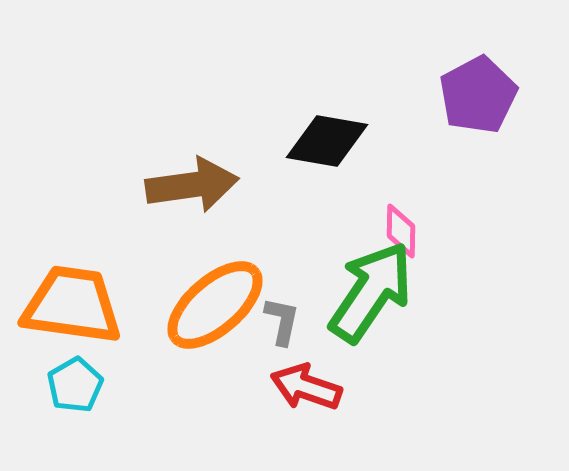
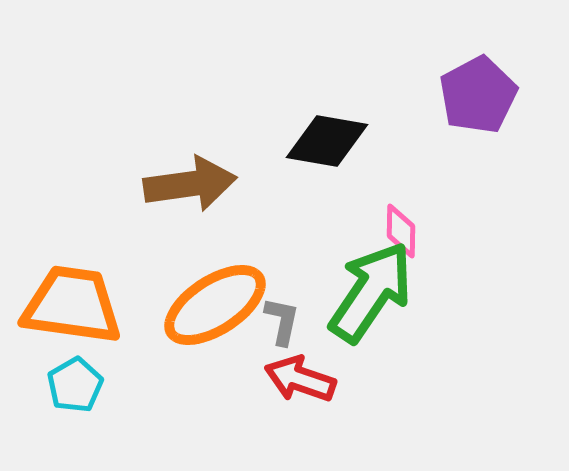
brown arrow: moved 2 px left, 1 px up
orange ellipse: rotated 8 degrees clockwise
red arrow: moved 6 px left, 8 px up
